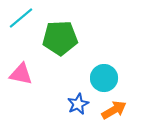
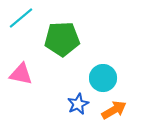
green pentagon: moved 2 px right, 1 px down
cyan circle: moved 1 px left
